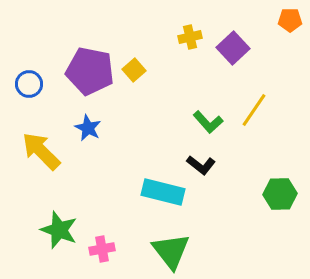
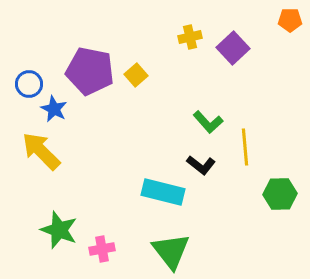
yellow square: moved 2 px right, 5 px down
yellow line: moved 9 px left, 37 px down; rotated 39 degrees counterclockwise
blue star: moved 34 px left, 19 px up
